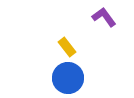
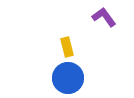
yellow rectangle: rotated 24 degrees clockwise
